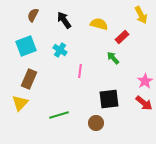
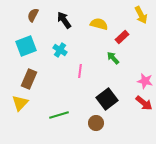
pink star: rotated 28 degrees counterclockwise
black square: moved 2 px left; rotated 30 degrees counterclockwise
